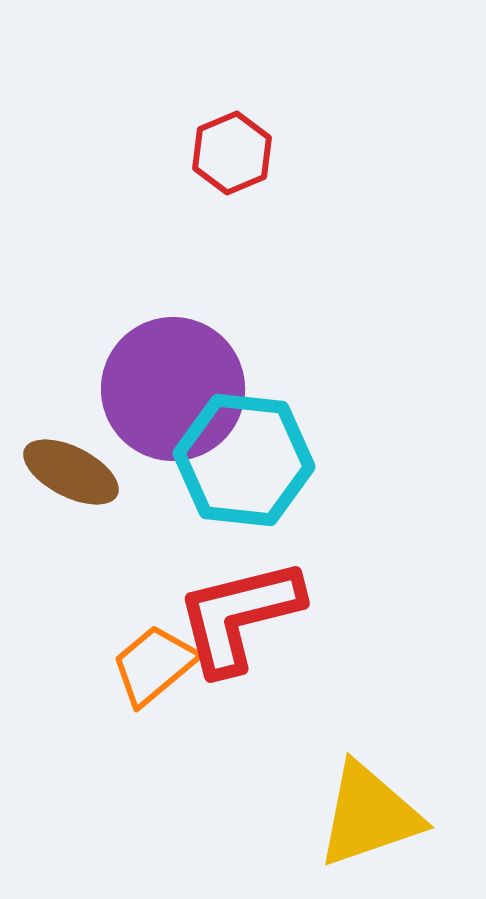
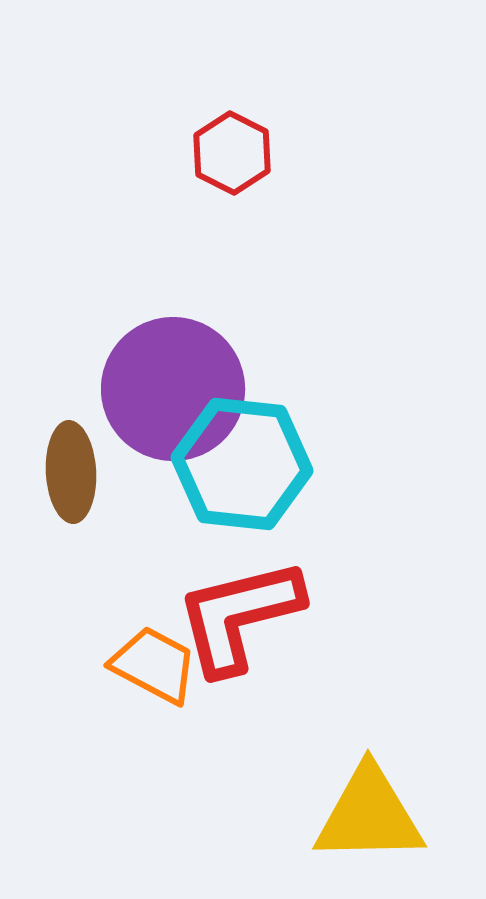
red hexagon: rotated 10 degrees counterclockwise
cyan hexagon: moved 2 px left, 4 px down
brown ellipse: rotated 60 degrees clockwise
orange trapezoid: rotated 68 degrees clockwise
yellow triangle: rotated 18 degrees clockwise
